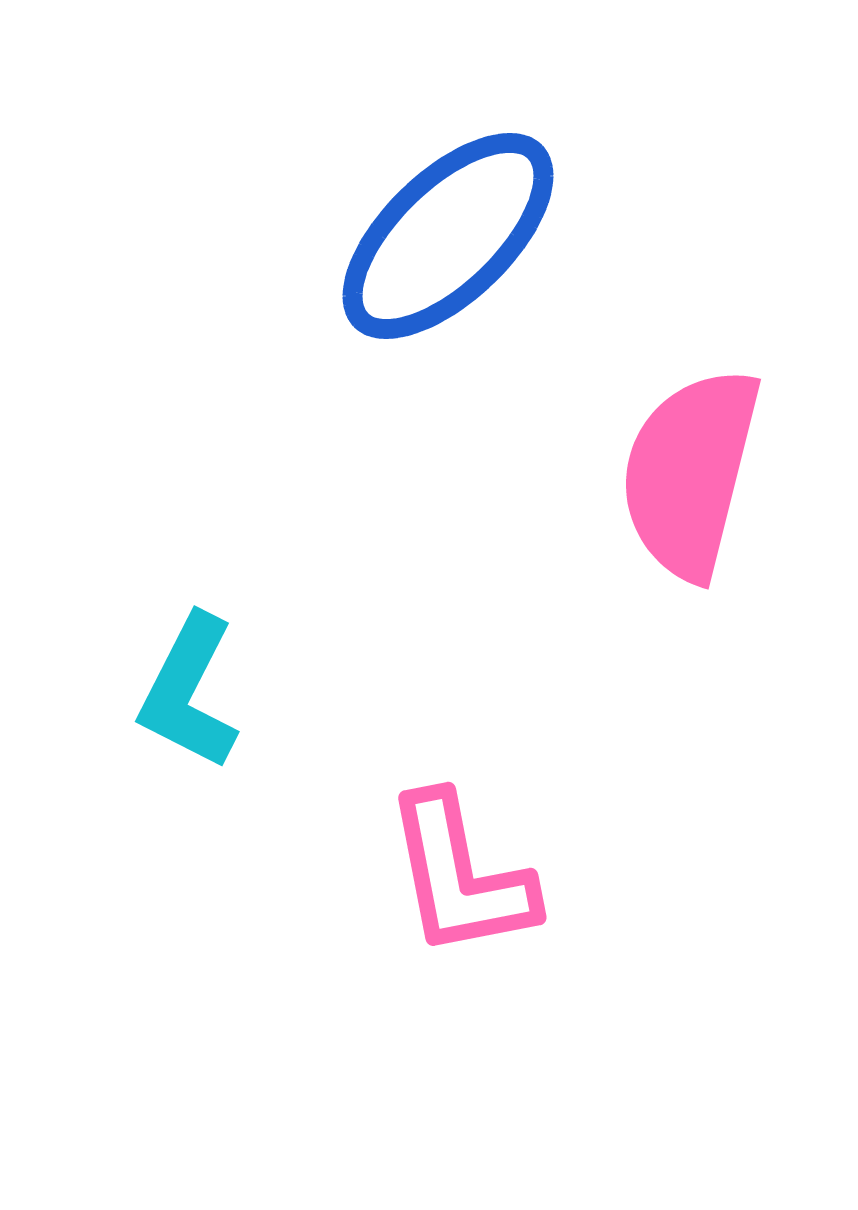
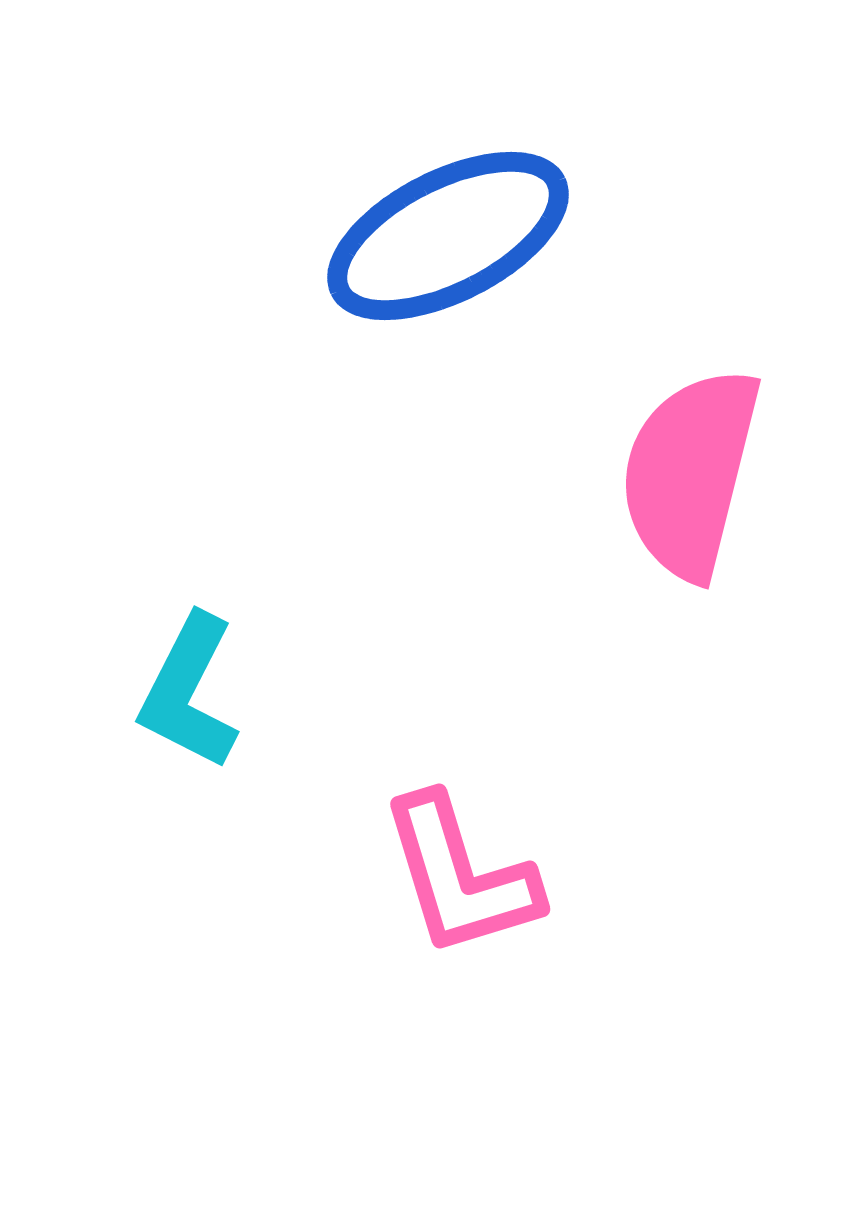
blue ellipse: rotated 17 degrees clockwise
pink L-shape: rotated 6 degrees counterclockwise
